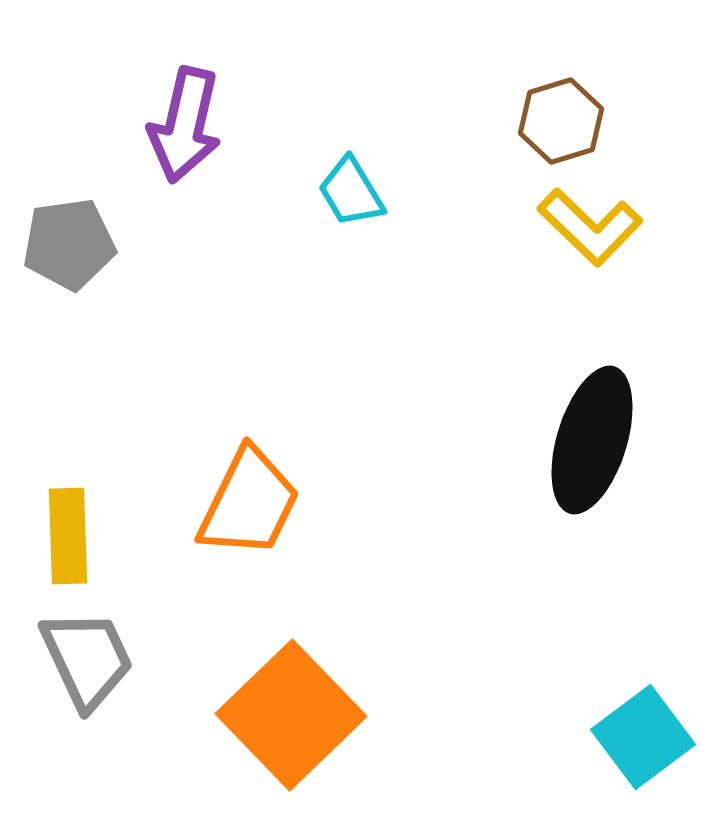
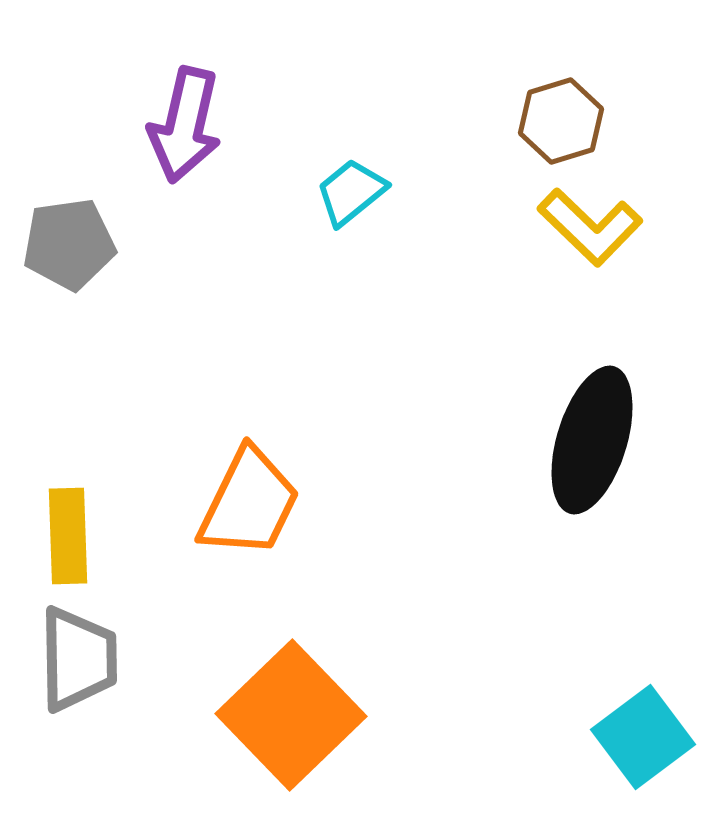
cyan trapezoid: rotated 82 degrees clockwise
gray trapezoid: moved 9 px left; rotated 24 degrees clockwise
